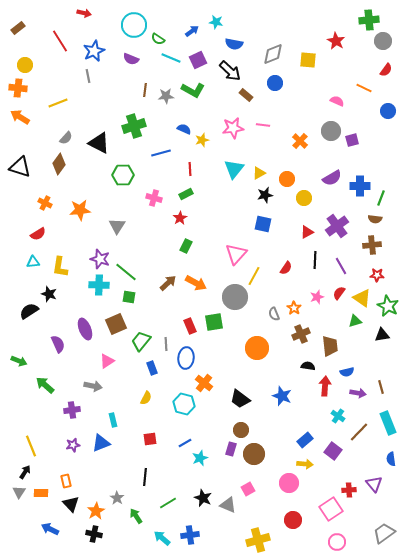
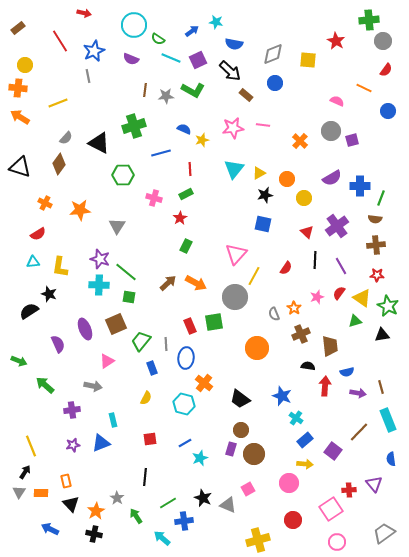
red triangle at (307, 232): rotated 48 degrees counterclockwise
brown cross at (372, 245): moved 4 px right
cyan cross at (338, 416): moved 42 px left, 2 px down
cyan rectangle at (388, 423): moved 3 px up
blue cross at (190, 535): moved 6 px left, 14 px up
